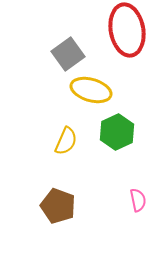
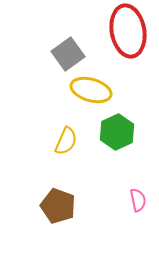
red ellipse: moved 1 px right, 1 px down
